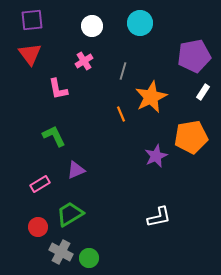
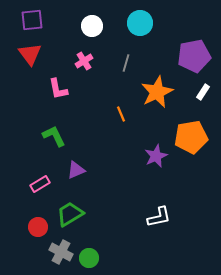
gray line: moved 3 px right, 8 px up
orange star: moved 6 px right, 5 px up
